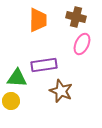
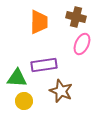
orange trapezoid: moved 1 px right, 2 px down
yellow circle: moved 13 px right
